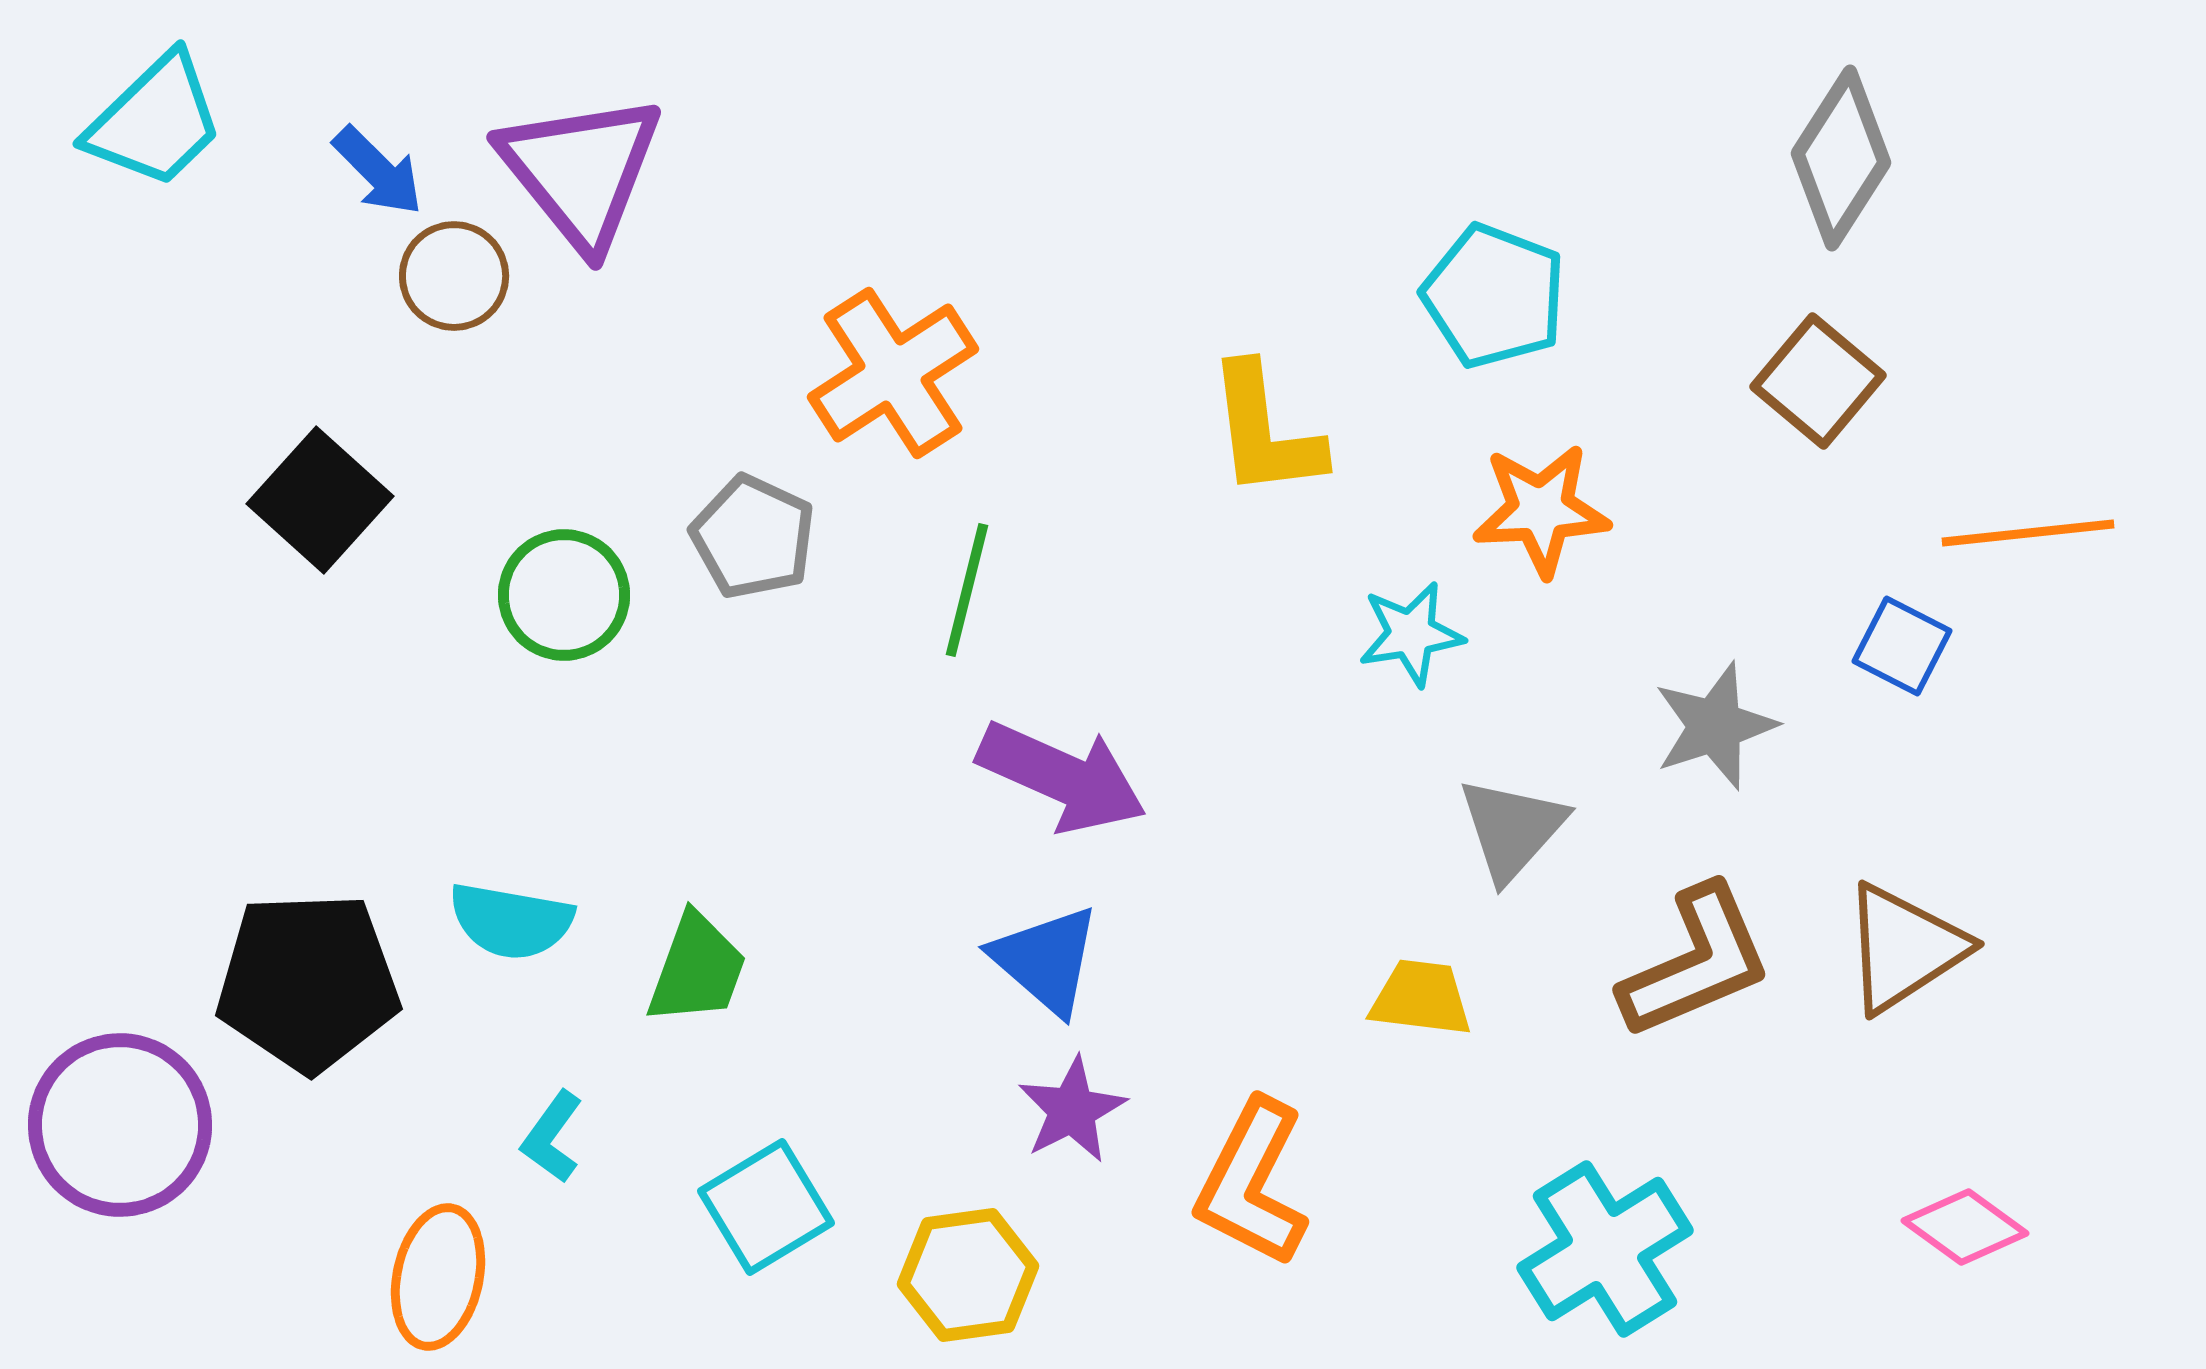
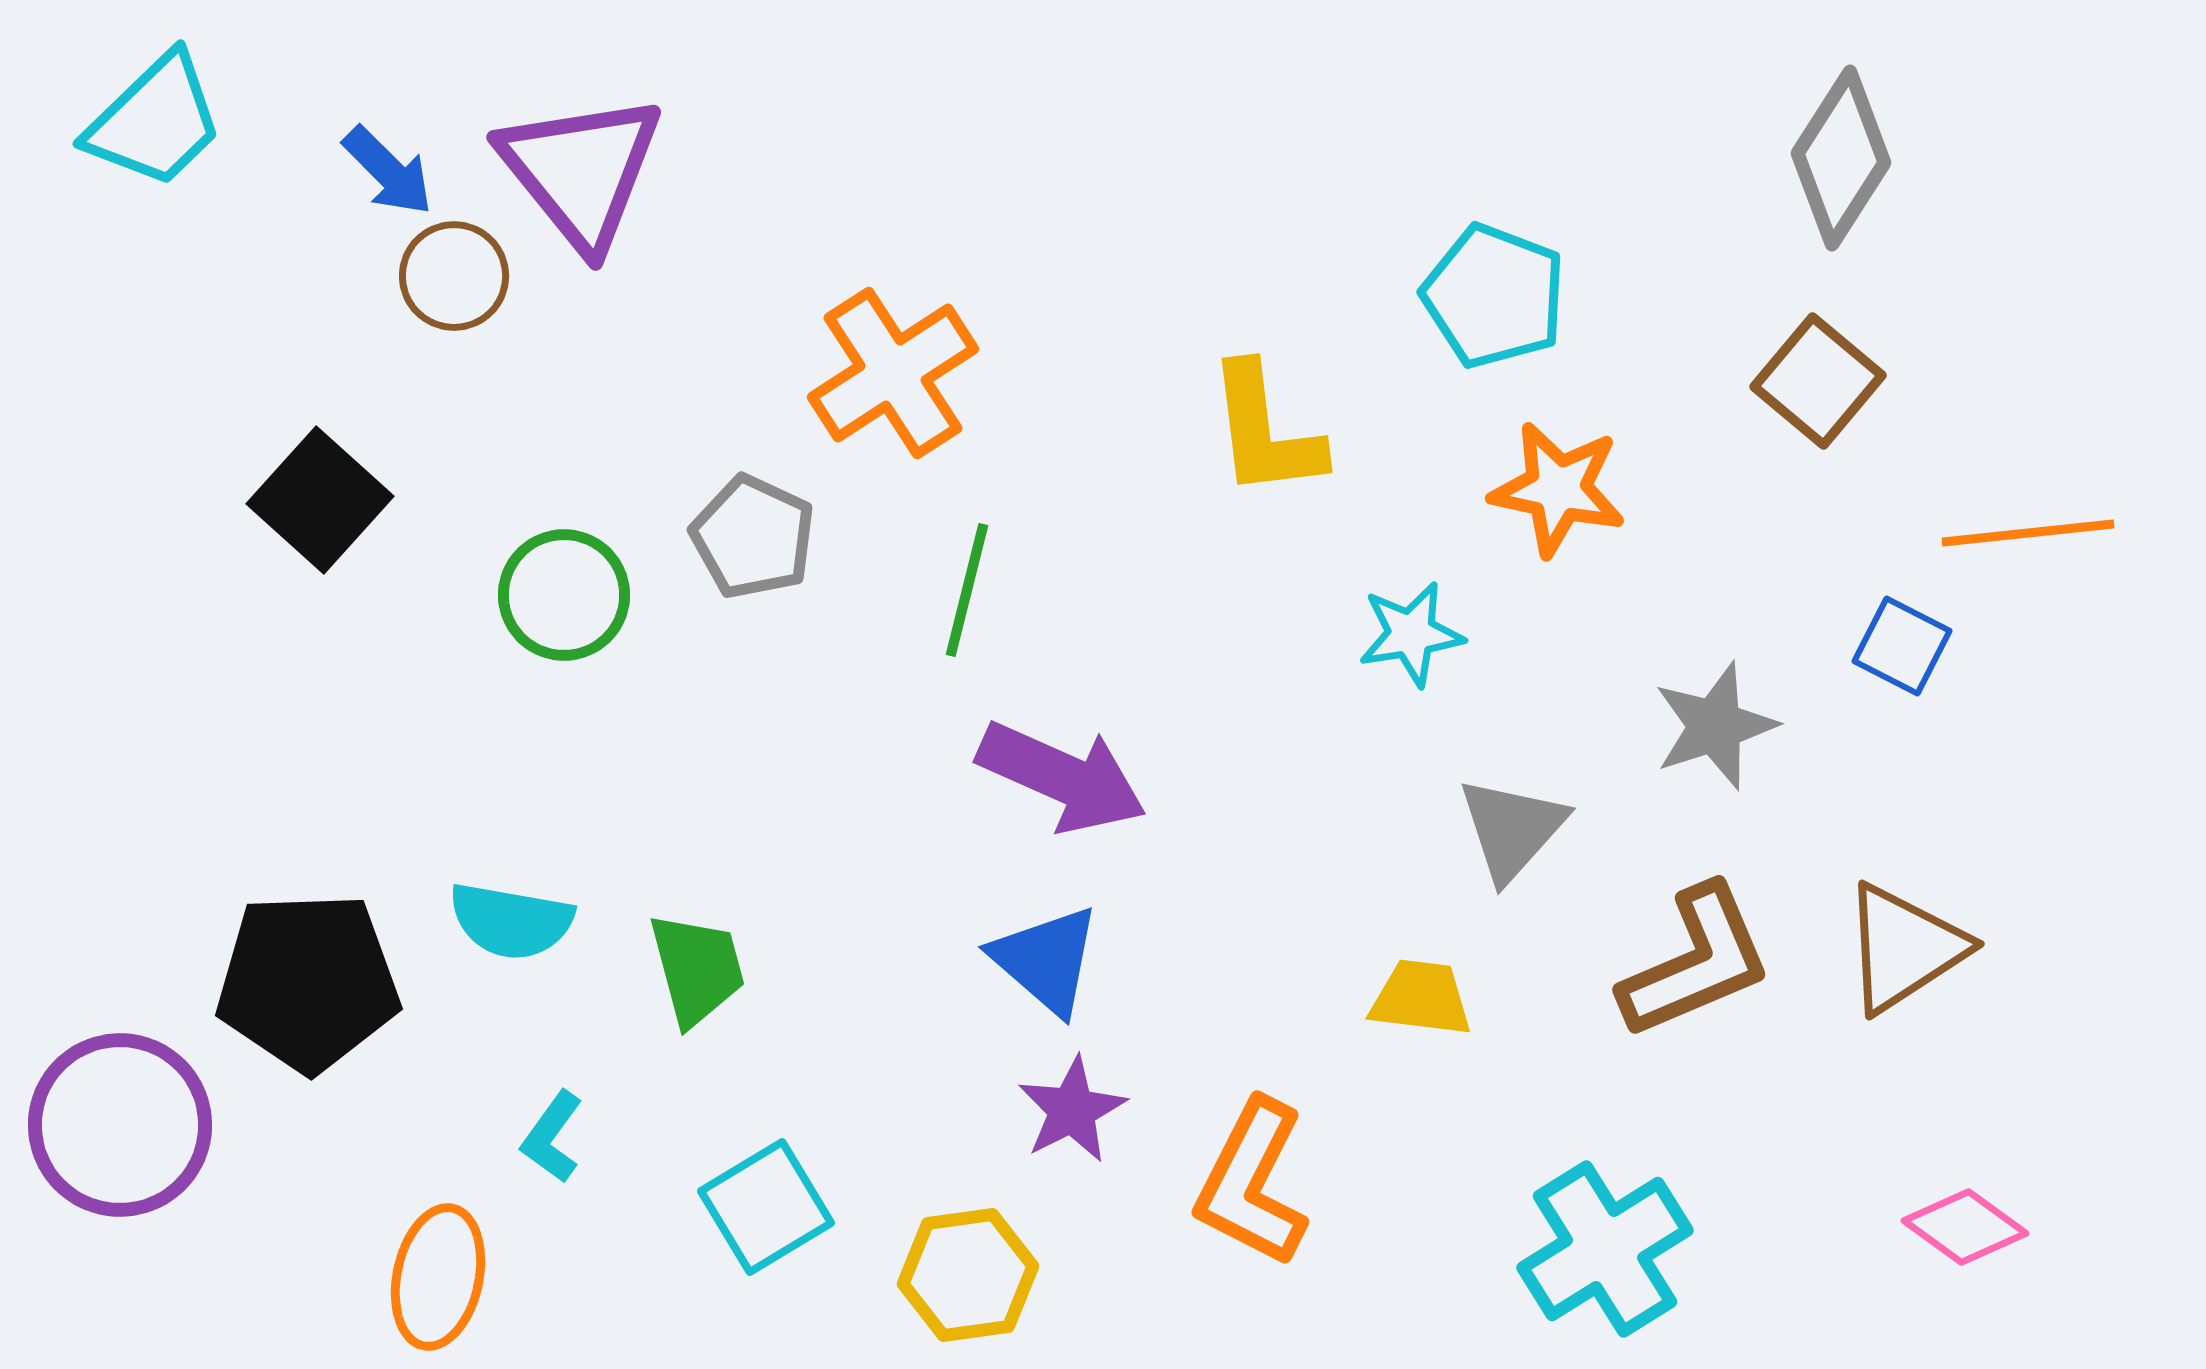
blue arrow: moved 10 px right
orange star: moved 17 px right, 21 px up; rotated 15 degrees clockwise
green trapezoid: rotated 35 degrees counterclockwise
